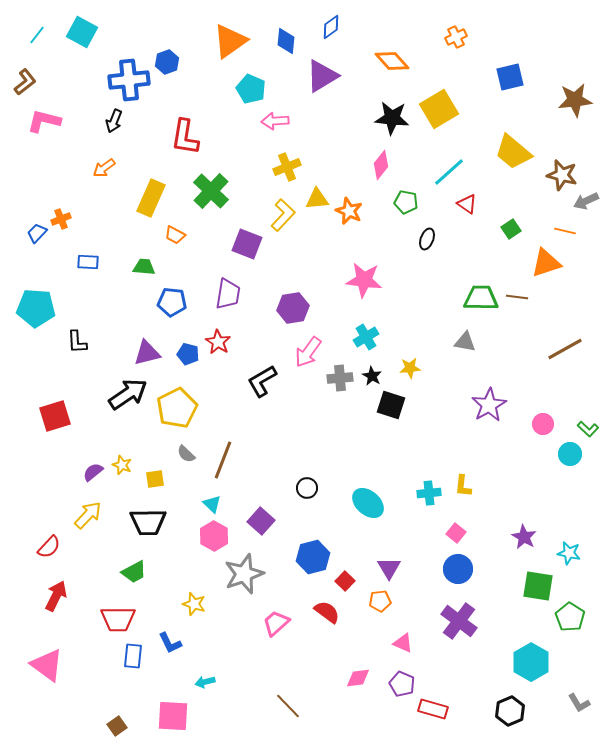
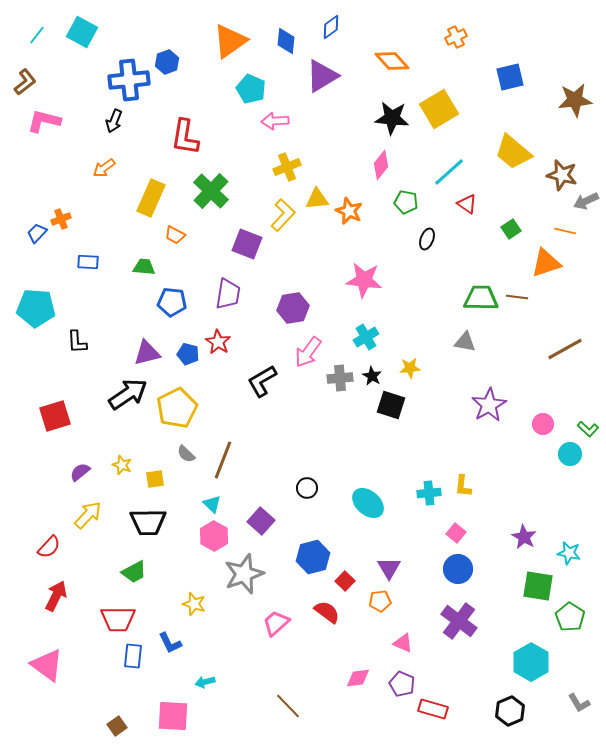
purple semicircle at (93, 472): moved 13 px left
